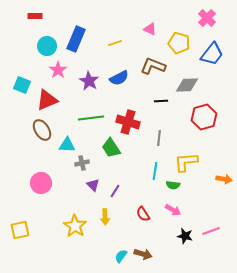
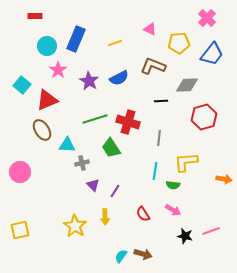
yellow pentagon: rotated 20 degrees counterclockwise
cyan square: rotated 18 degrees clockwise
green line: moved 4 px right, 1 px down; rotated 10 degrees counterclockwise
pink circle: moved 21 px left, 11 px up
